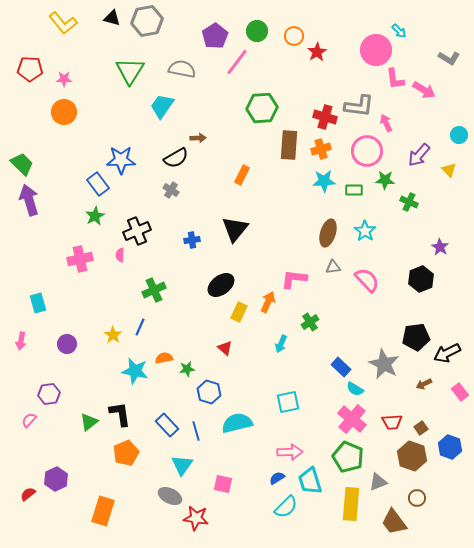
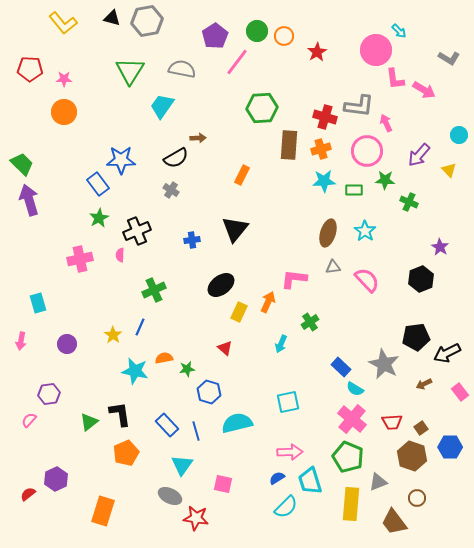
orange circle at (294, 36): moved 10 px left
green star at (95, 216): moved 4 px right, 2 px down
blue hexagon at (450, 447): rotated 20 degrees counterclockwise
